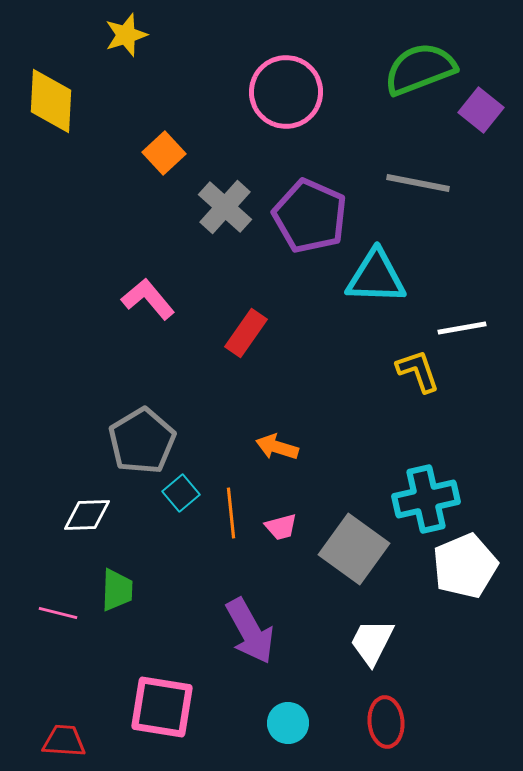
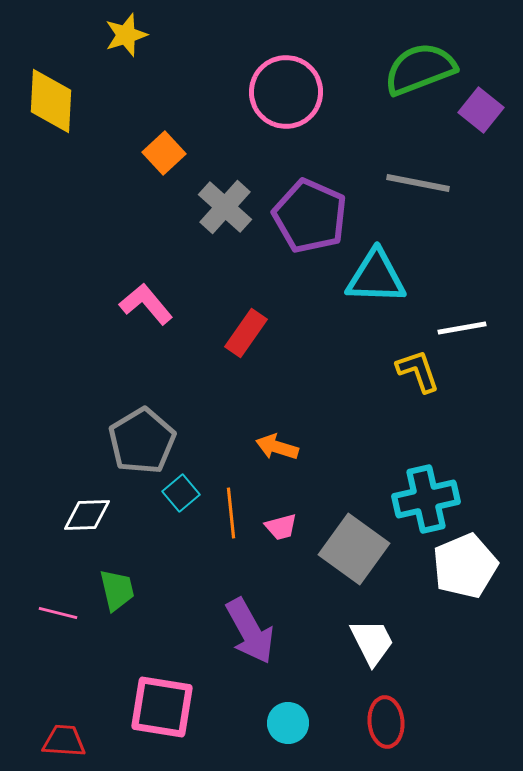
pink L-shape: moved 2 px left, 5 px down
green trapezoid: rotated 15 degrees counterclockwise
white trapezoid: rotated 126 degrees clockwise
